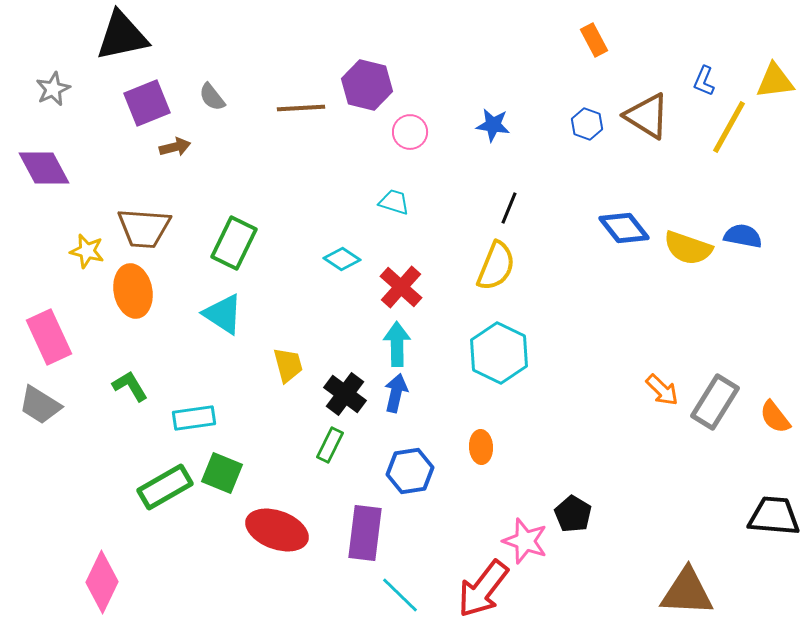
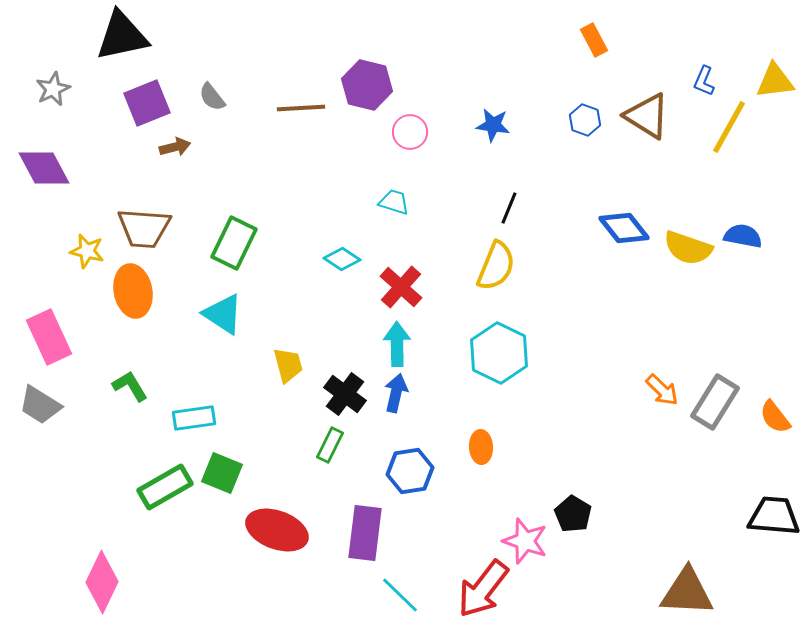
blue hexagon at (587, 124): moved 2 px left, 4 px up
